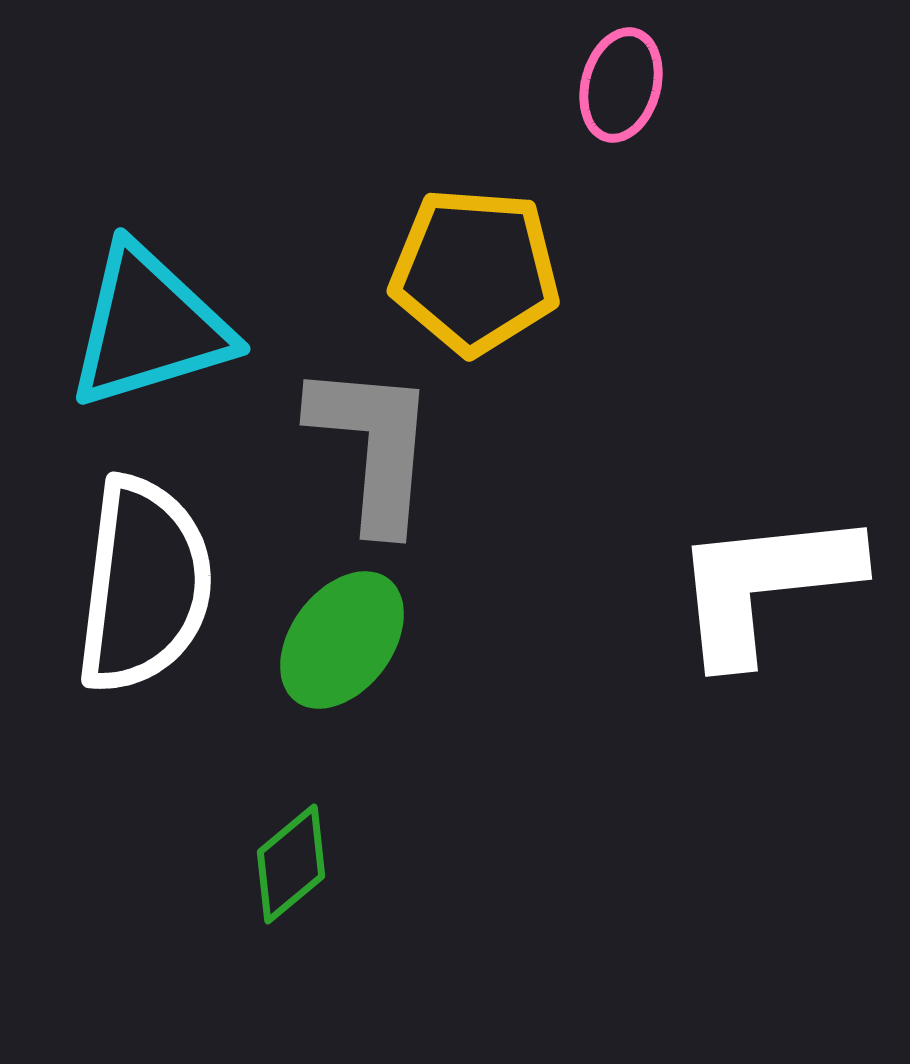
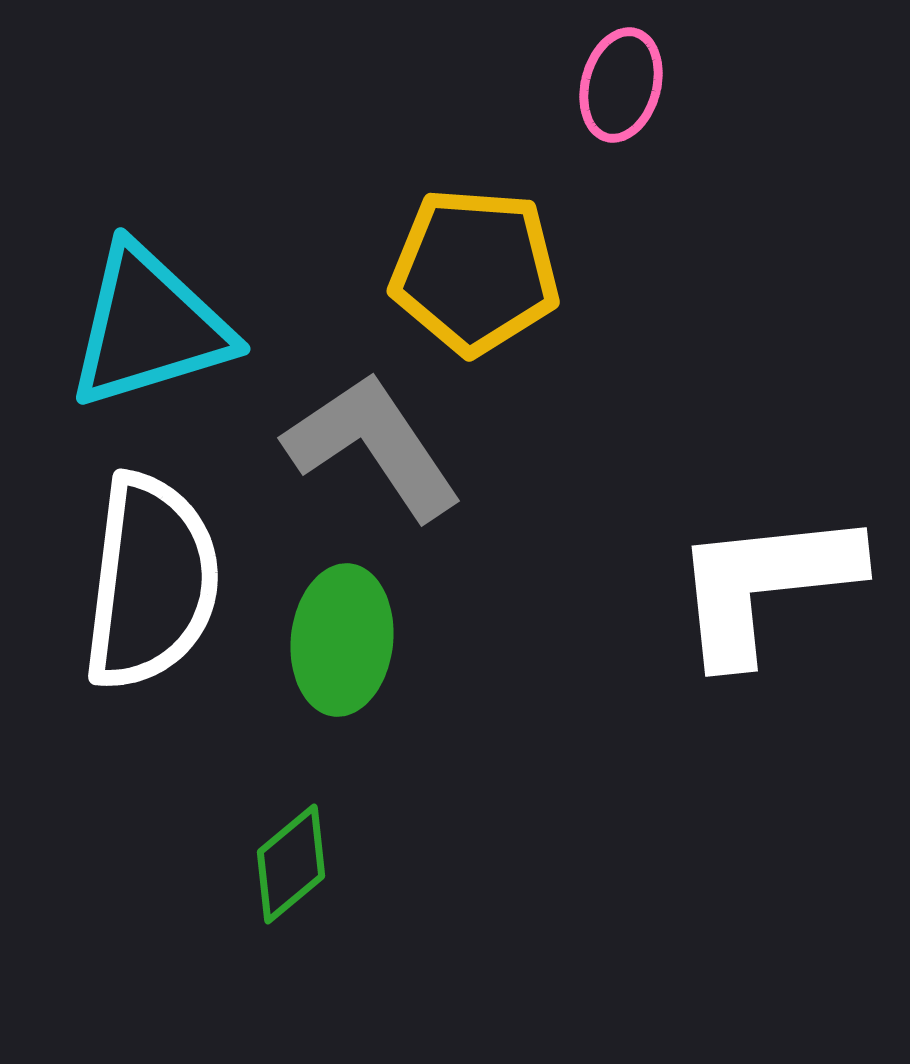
gray L-shape: rotated 39 degrees counterclockwise
white semicircle: moved 7 px right, 3 px up
green ellipse: rotated 31 degrees counterclockwise
